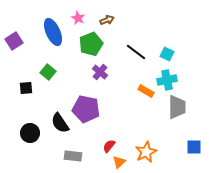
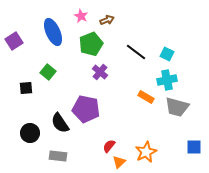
pink star: moved 3 px right, 2 px up
orange rectangle: moved 6 px down
gray trapezoid: rotated 105 degrees clockwise
gray rectangle: moved 15 px left
